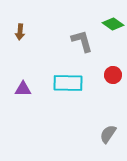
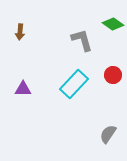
gray L-shape: moved 1 px up
cyan rectangle: moved 6 px right, 1 px down; rotated 48 degrees counterclockwise
